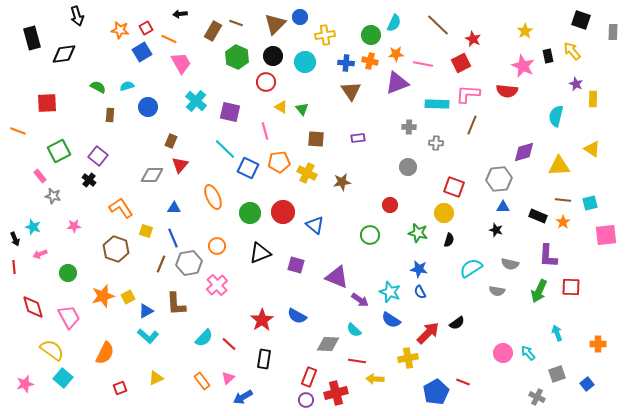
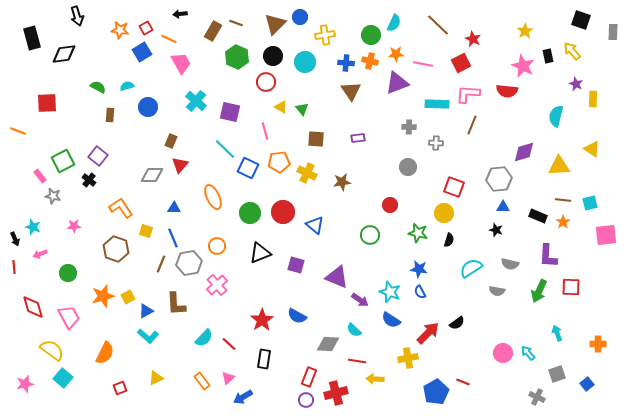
green square at (59, 151): moved 4 px right, 10 px down
